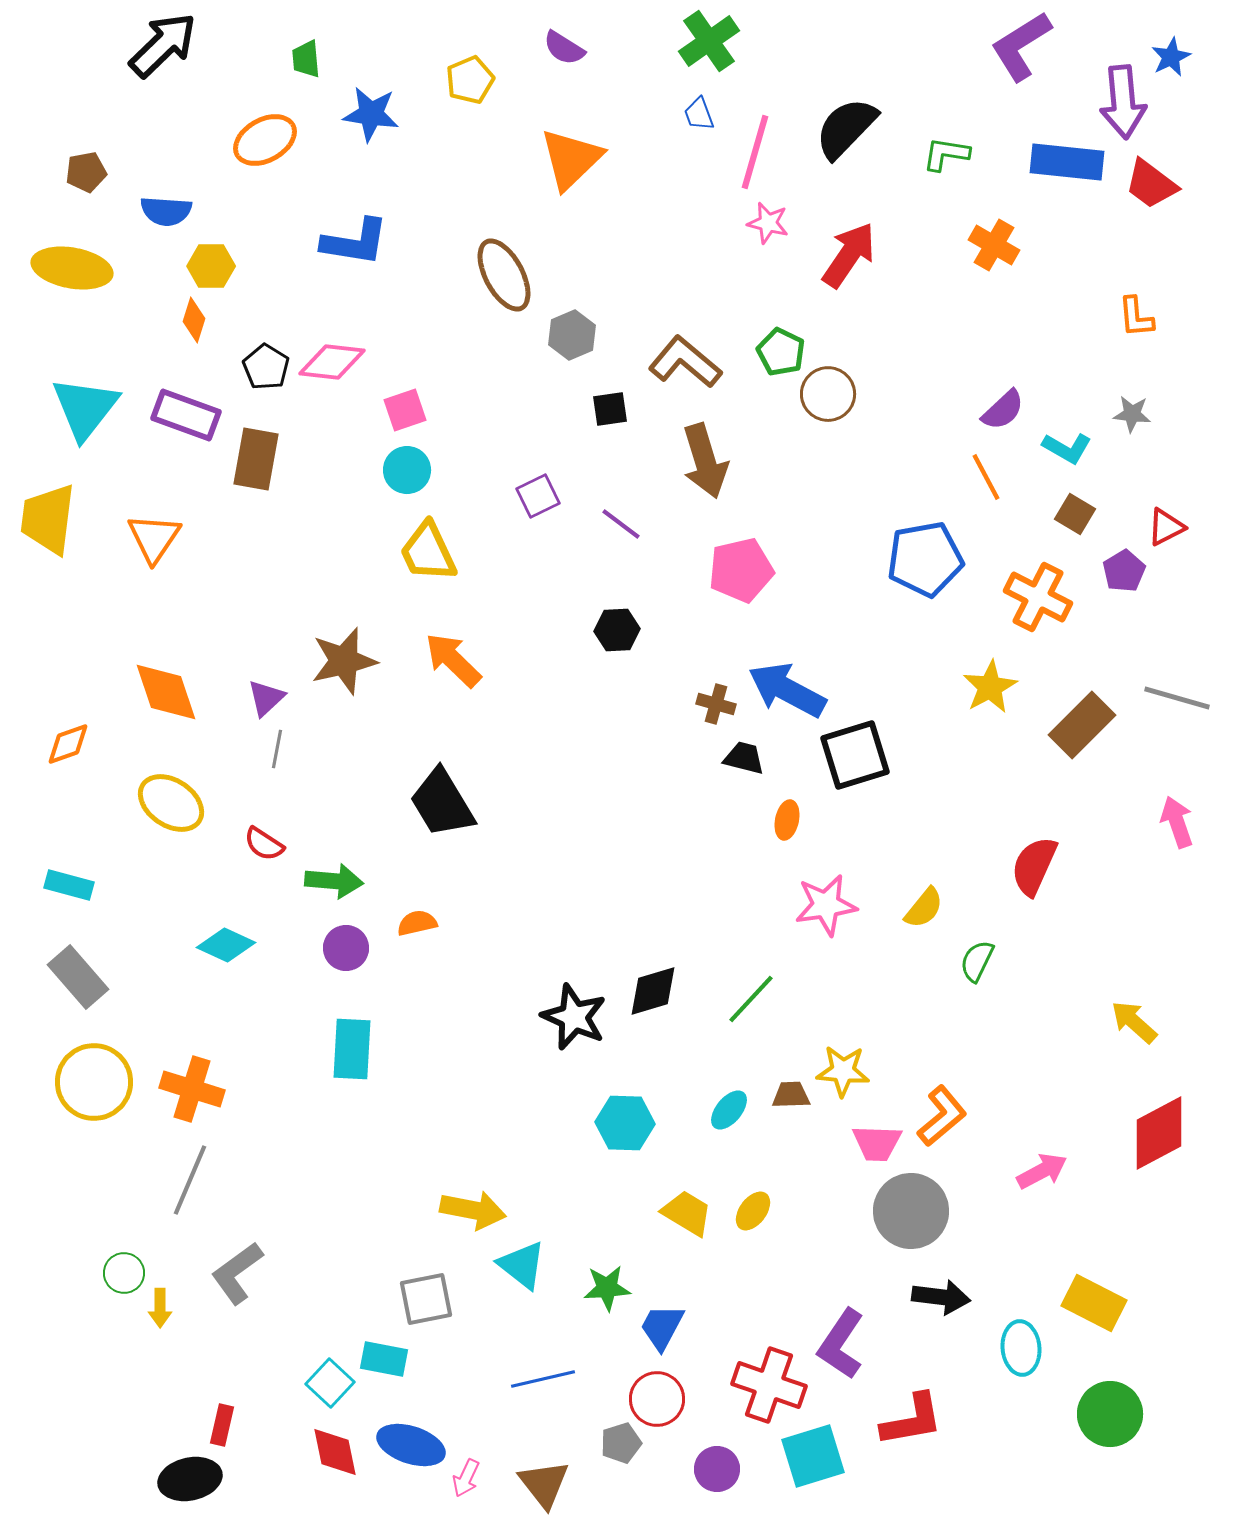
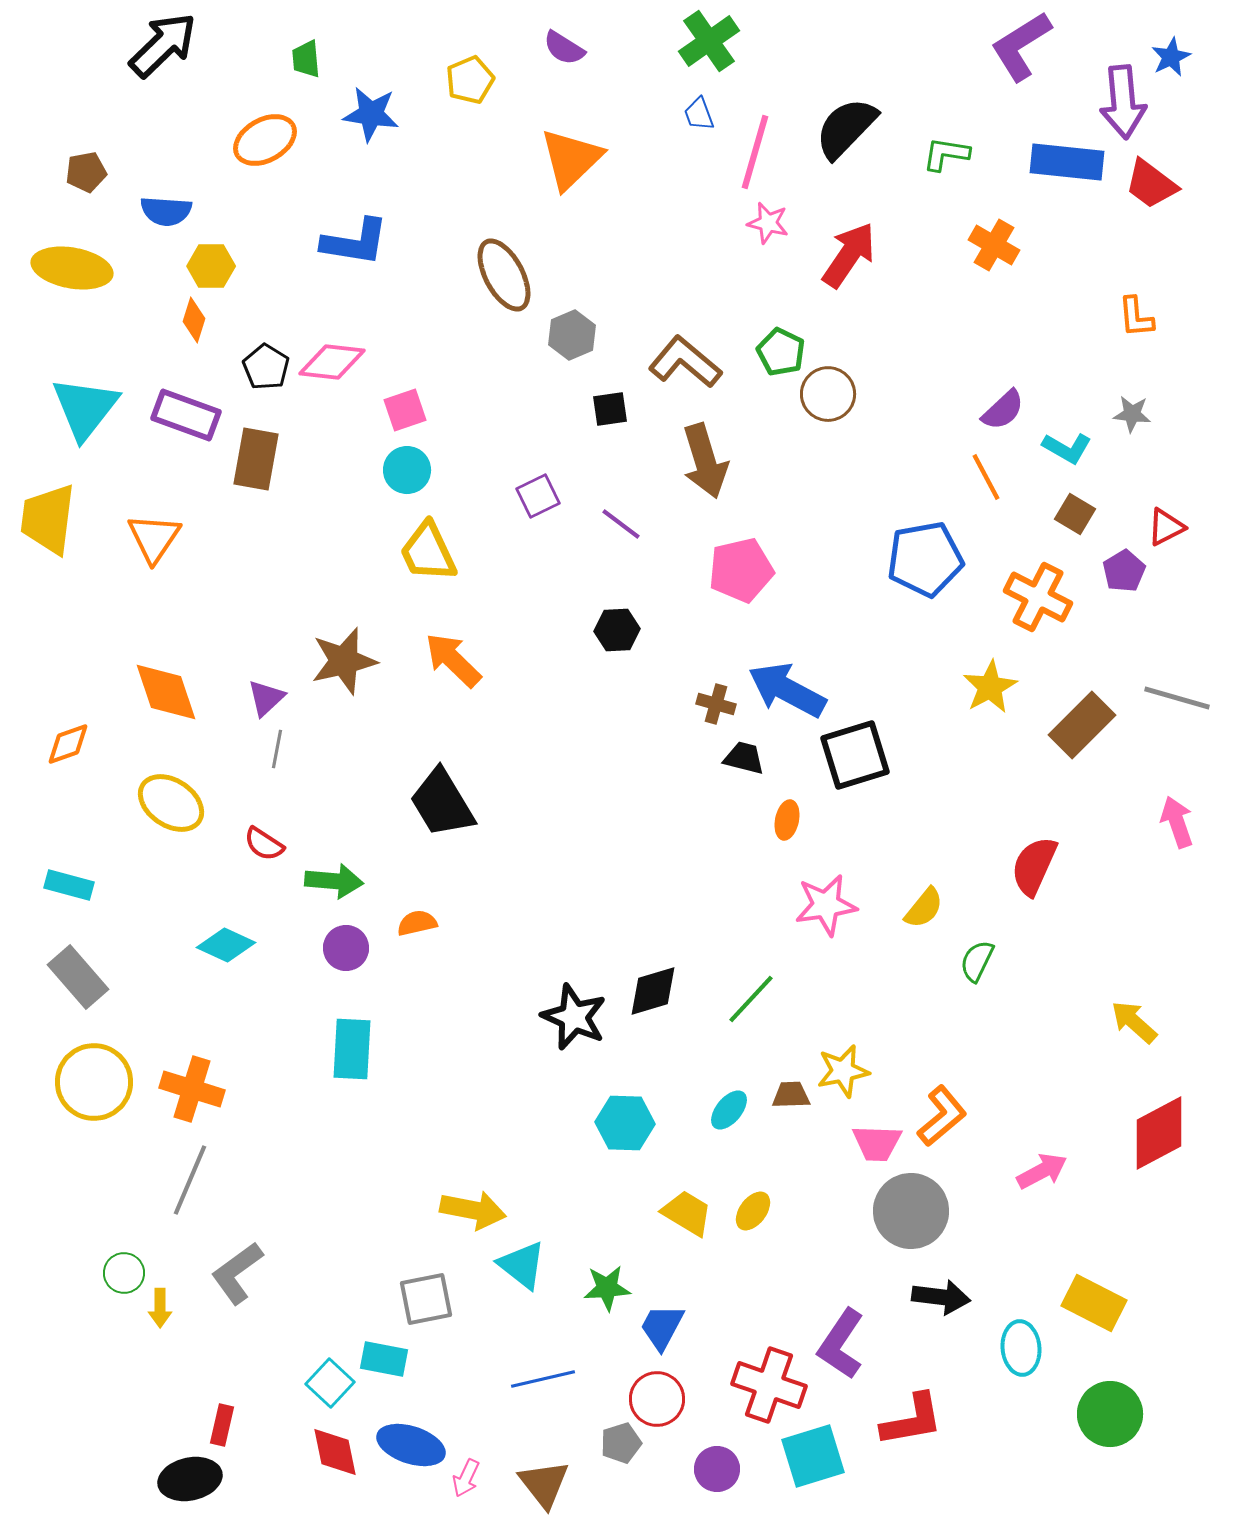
yellow star at (843, 1071): rotated 16 degrees counterclockwise
